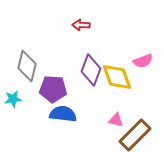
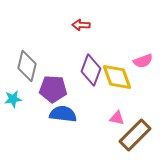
pink triangle: moved 1 px right, 2 px up
